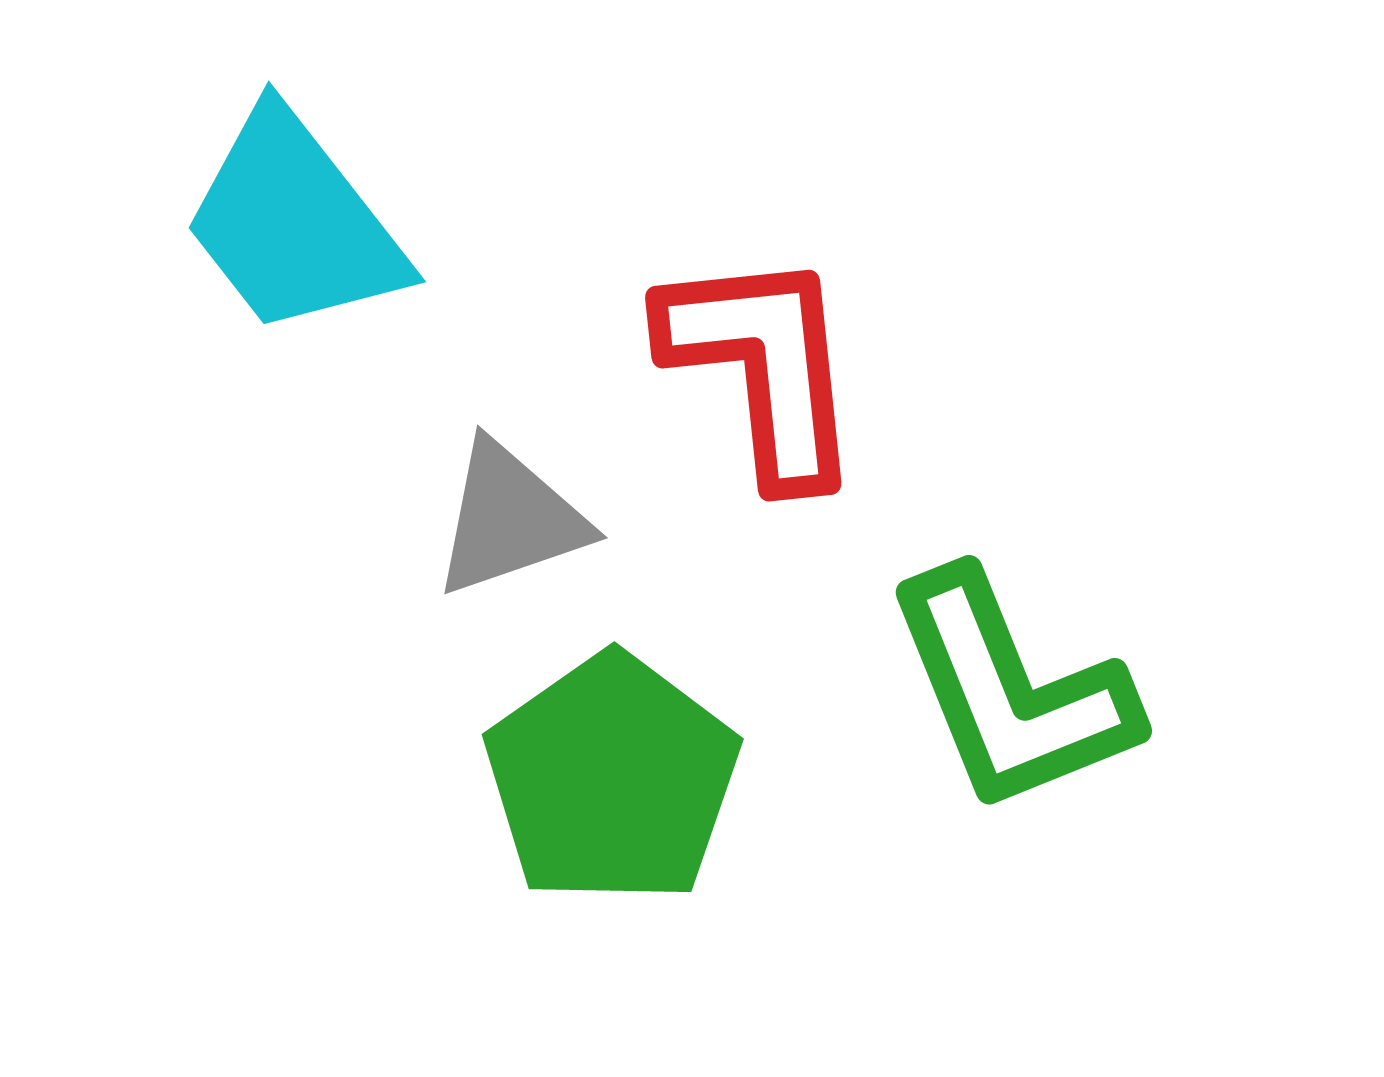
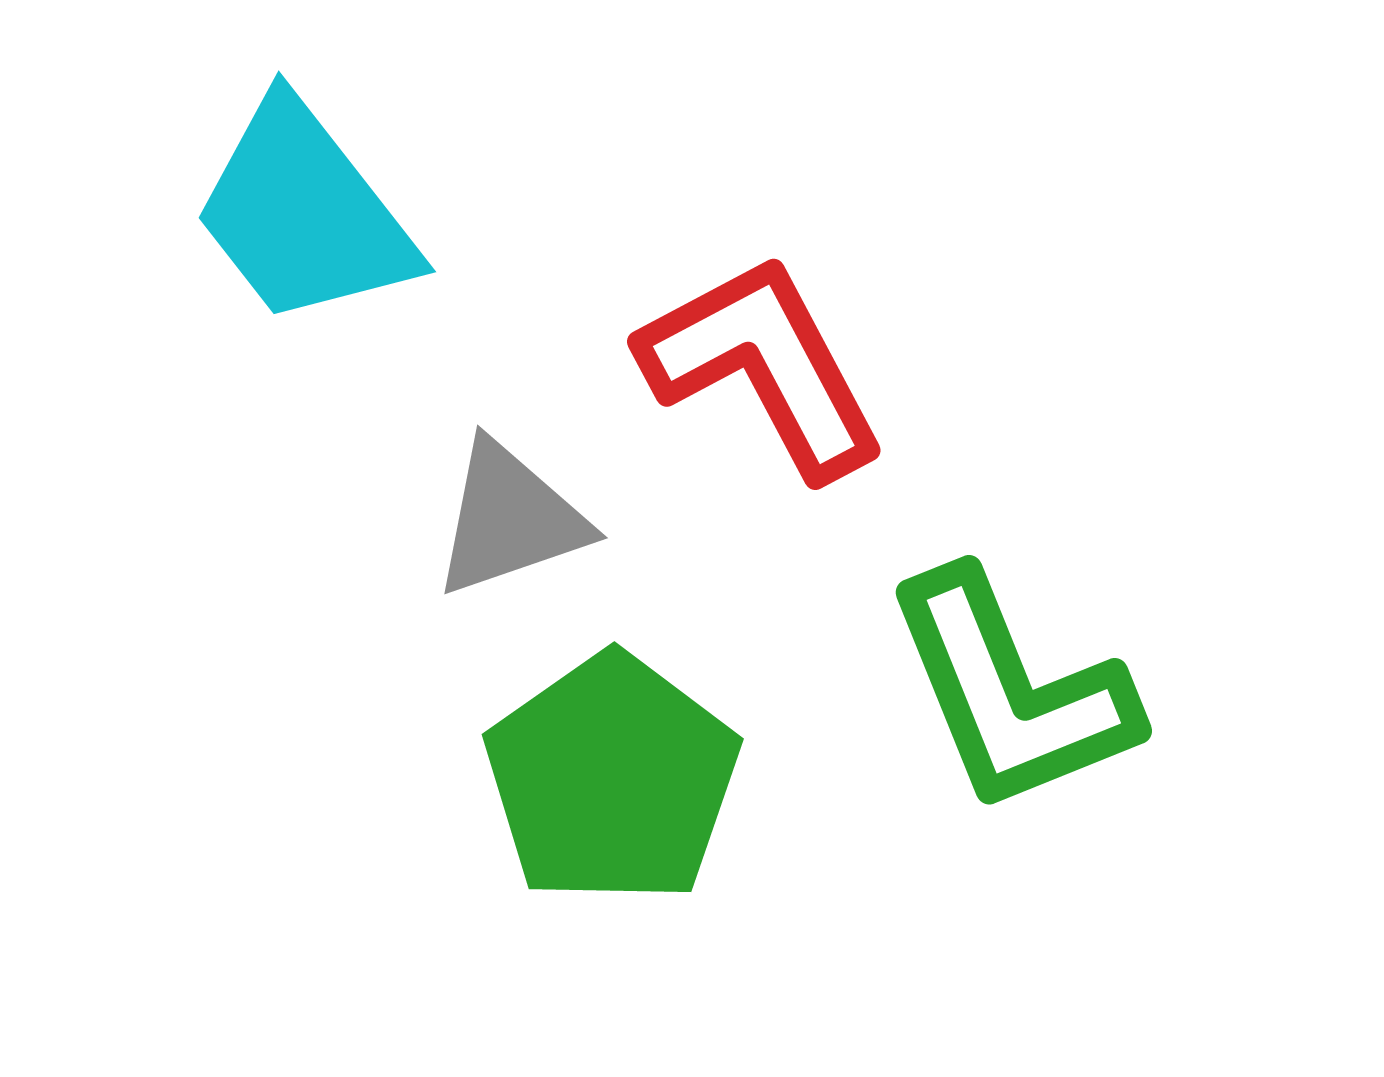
cyan trapezoid: moved 10 px right, 10 px up
red L-shape: rotated 22 degrees counterclockwise
